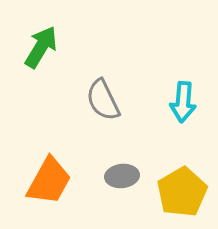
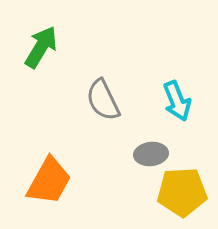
cyan arrow: moved 6 px left, 1 px up; rotated 27 degrees counterclockwise
gray ellipse: moved 29 px right, 22 px up
yellow pentagon: rotated 27 degrees clockwise
